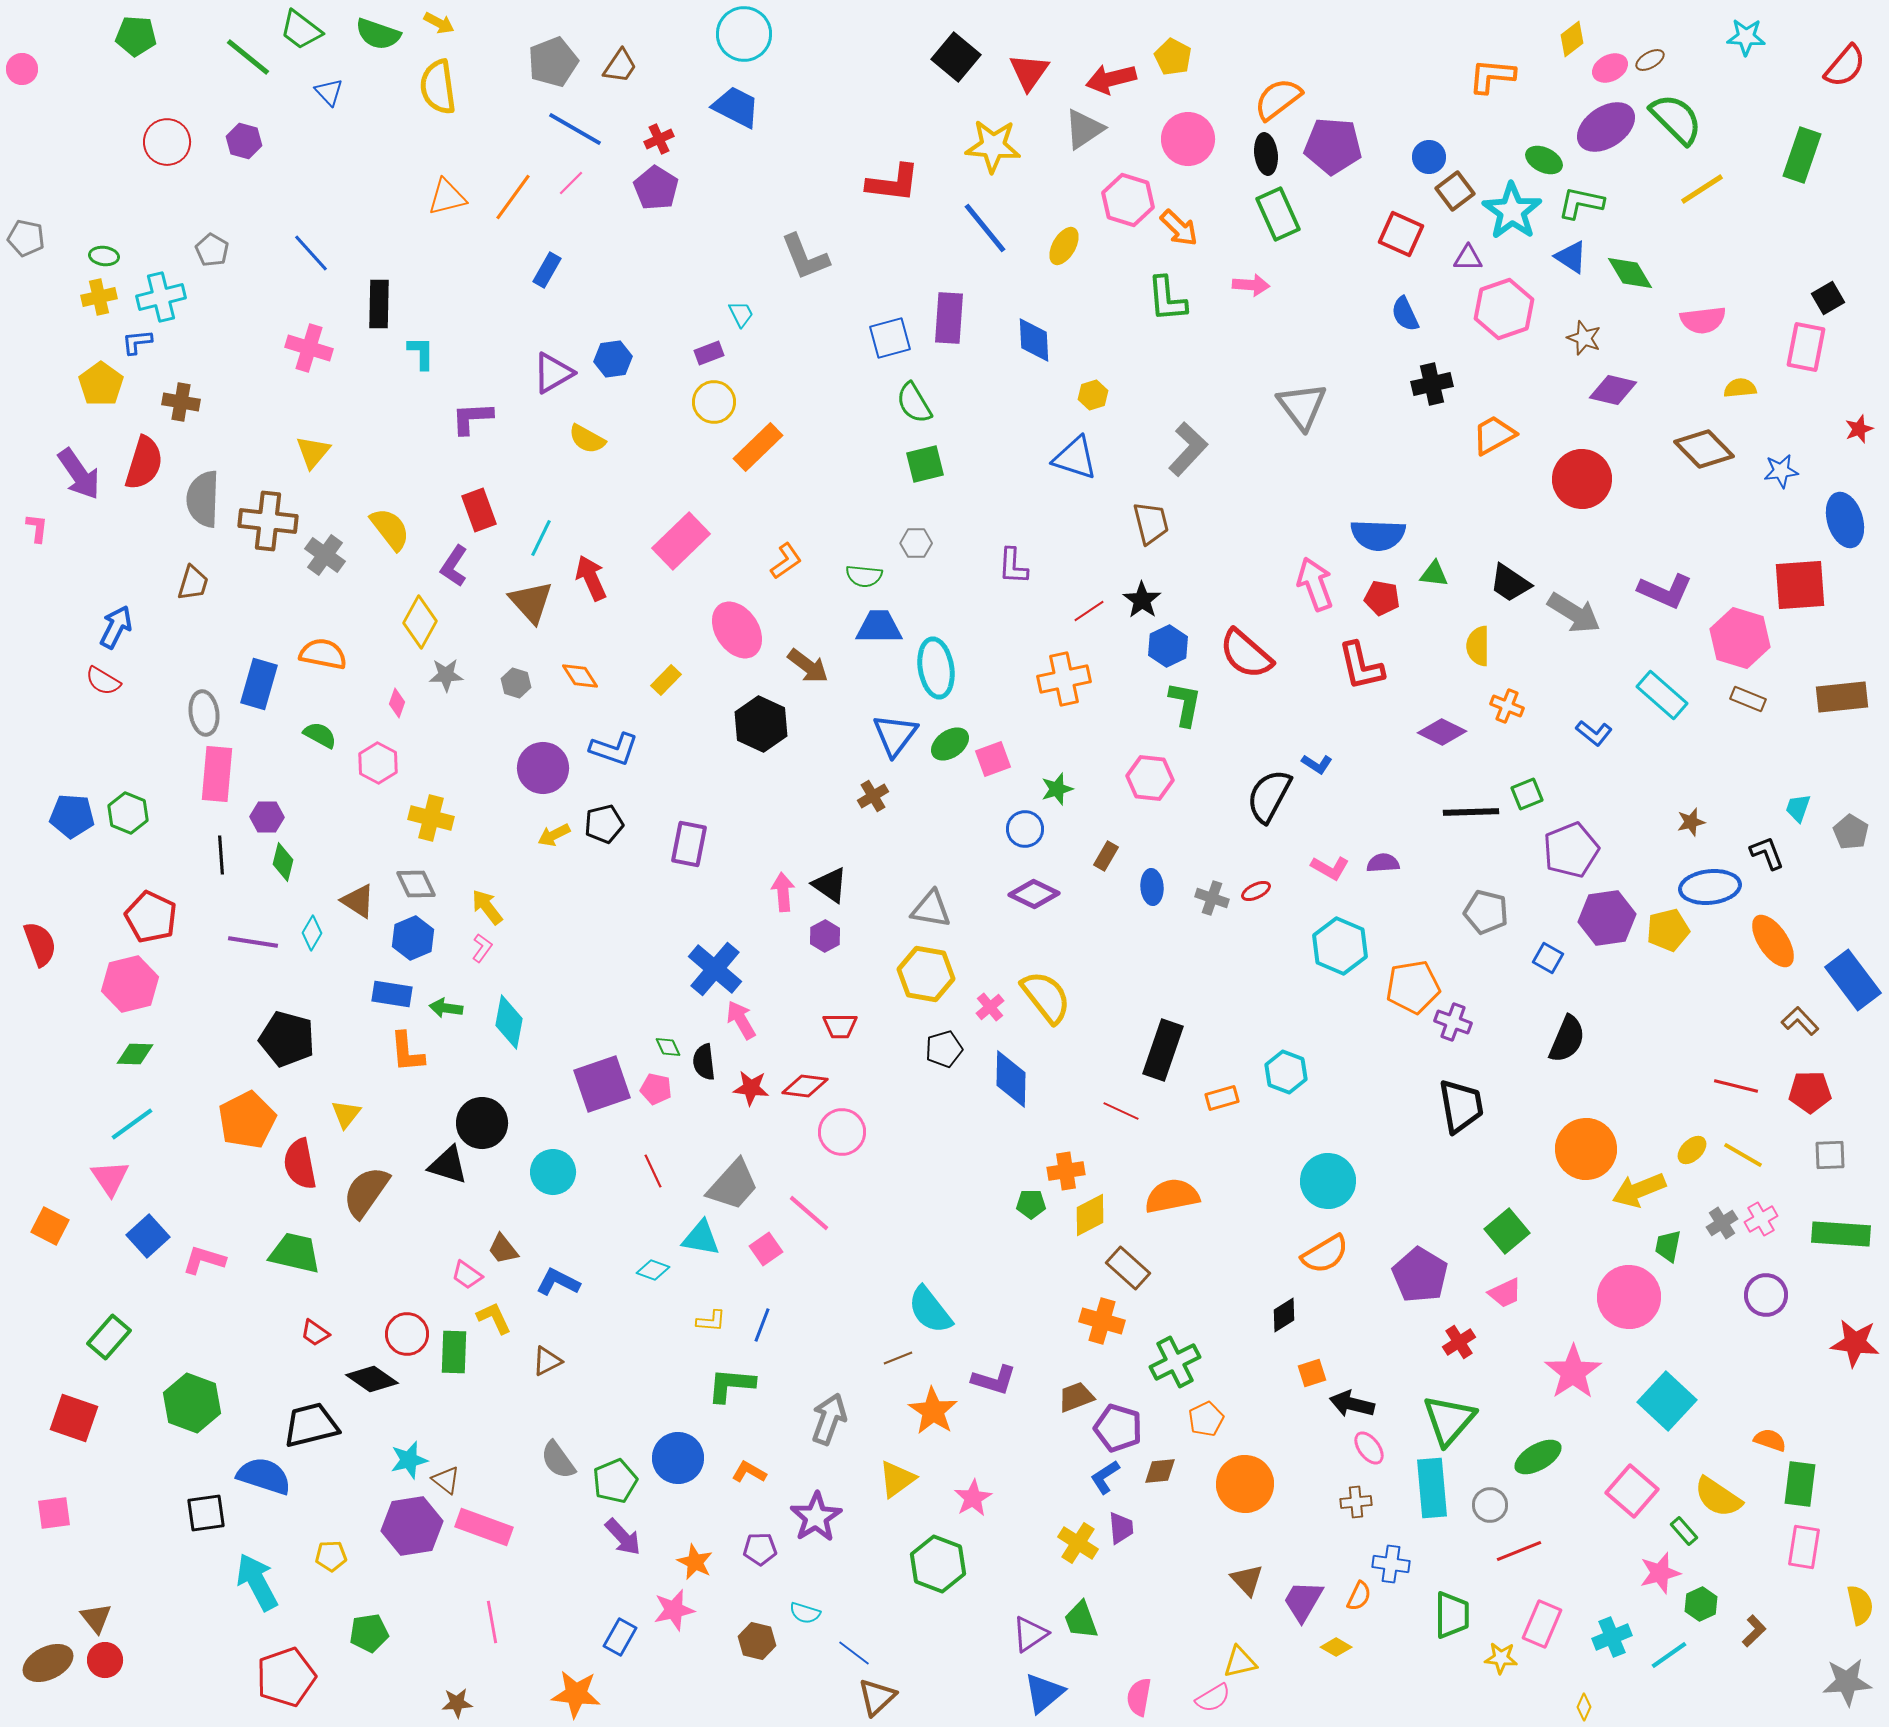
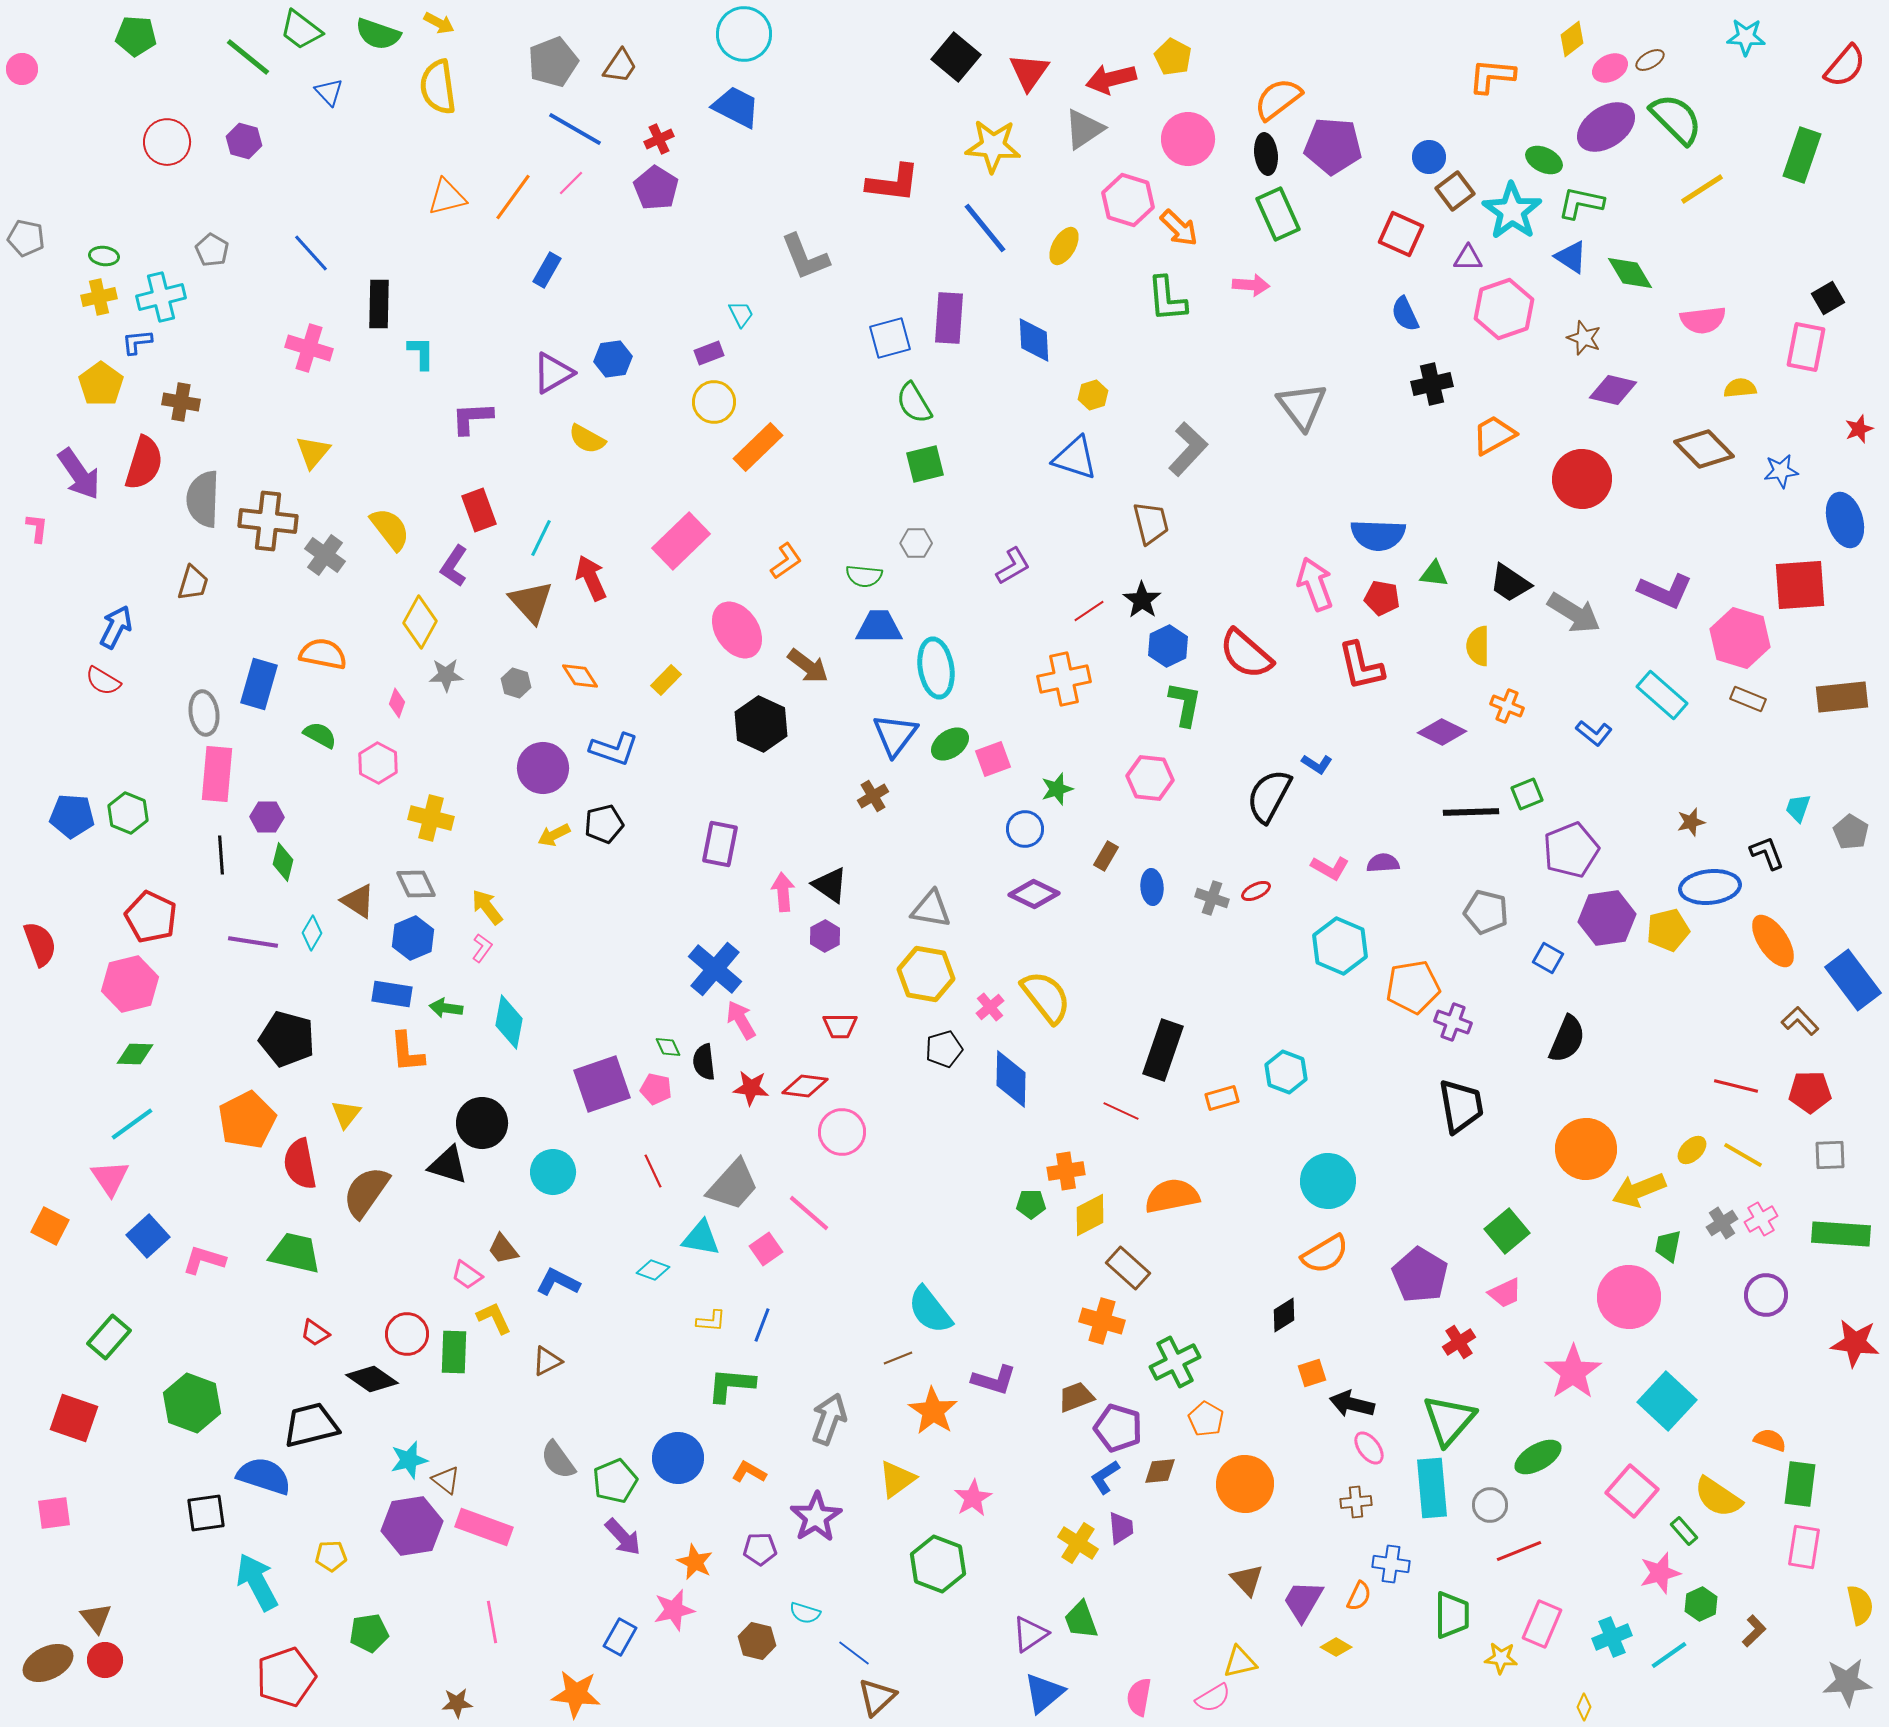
purple L-shape at (1013, 566): rotated 123 degrees counterclockwise
purple rectangle at (689, 844): moved 31 px right
orange pentagon at (1206, 1419): rotated 16 degrees counterclockwise
